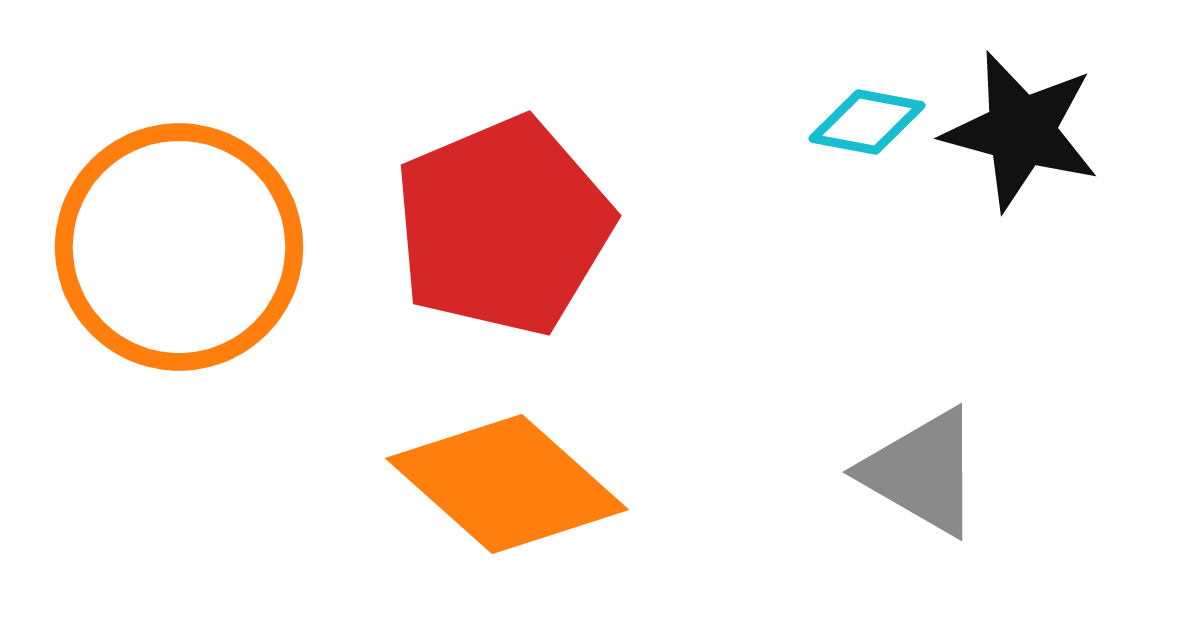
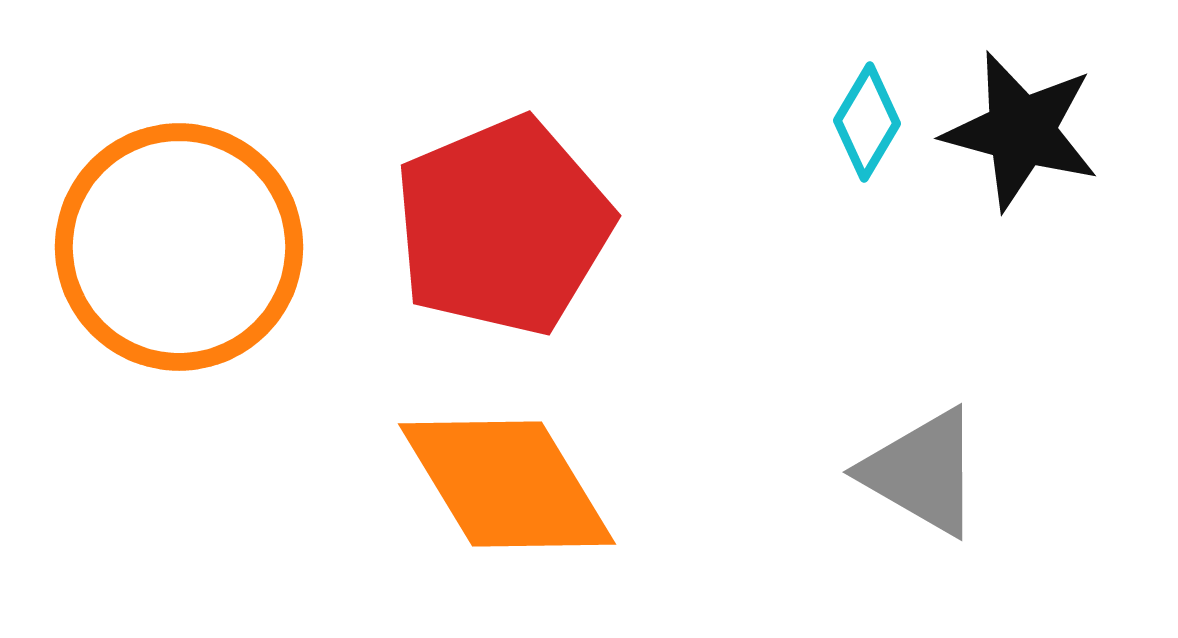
cyan diamond: rotated 70 degrees counterclockwise
orange diamond: rotated 17 degrees clockwise
